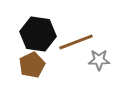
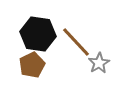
brown line: rotated 68 degrees clockwise
gray star: moved 3 px down; rotated 30 degrees counterclockwise
